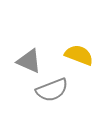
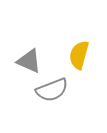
yellow semicircle: rotated 96 degrees counterclockwise
